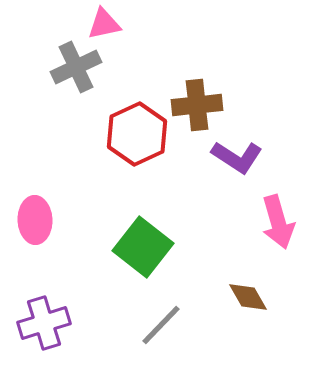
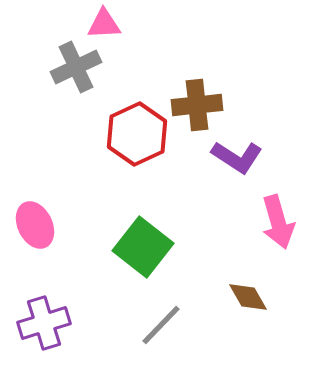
pink triangle: rotated 9 degrees clockwise
pink ellipse: moved 5 px down; rotated 24 degrees counterclockwise
